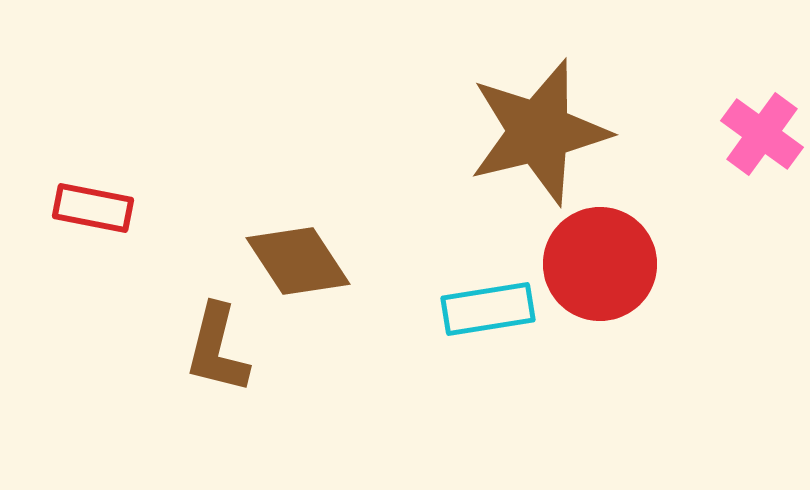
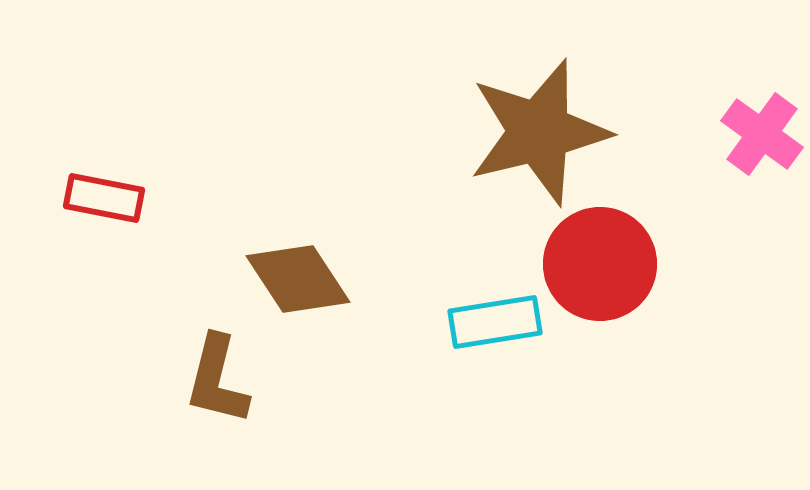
red rectangle: moved 11 px right, 10 px up
brown diamond: moved 18 px down
cyan rectangle: moved 7 px right, 13 px down
brown L-shape: moved 31 px down
